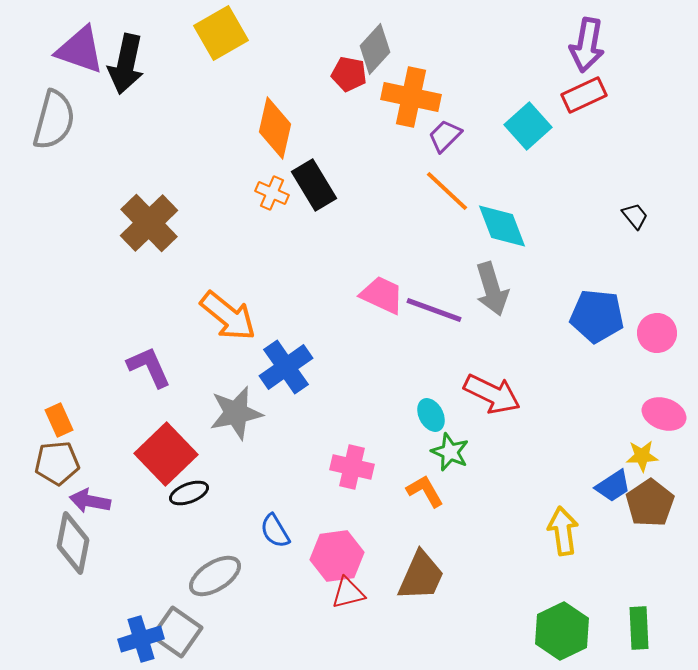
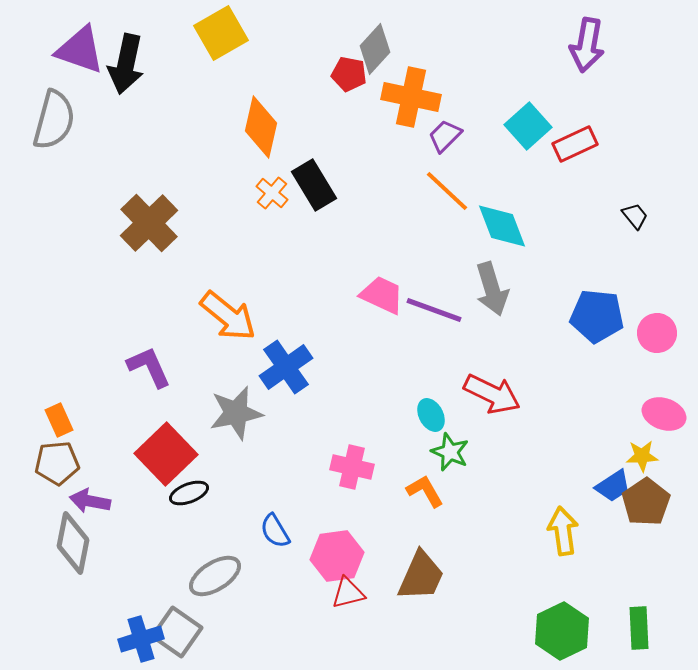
red rectangle at (584, 95): moved 9 px left, 49 px down
orange diamond at (275, 128): moved 14 px left, 1 px up
orange cross at (272, 193): rotated 16 degrees clockwise
brown pentagon at (650, 503): moved 4 px left, 1 px up
